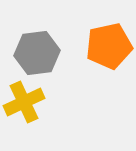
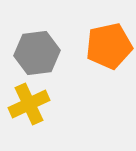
yellow cross: moved 5 px right, 2 px down
